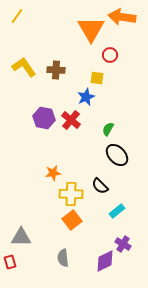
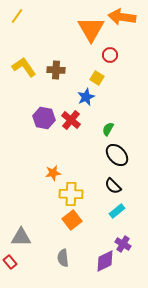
yellow square: rotated 24 degrees clockwise
black semicircle: moved 13 px right
red rectangle: rotated 24 degrees counterclockwise
